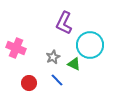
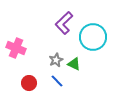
purple L-shape: rotated 20 degrees clockwise
cyan circle: moved 3 px right, 8 px up
gray star: moved 3 px right, 3 px down
blue line: moved 1 px down
